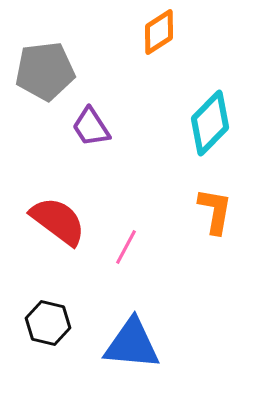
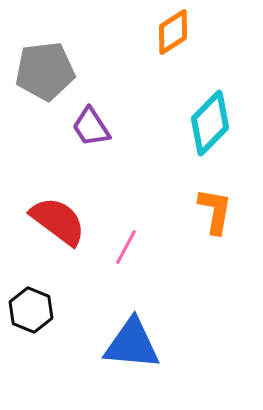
orange diamond: moved 14 px right
black hexagon: moved 17 px left, 13 px up; rotated 9 degrees clockwise
